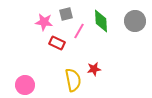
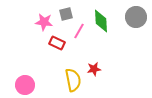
gray circle: moved 1 px right, 4 px up
